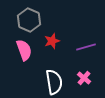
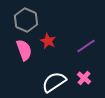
gray hexagon: moved 3 px left
red star: moved 4 px left; rotated 28 degrees counterclockwise
purple line: moved 1 px up; rotated 18 degrees counterclockwise
white semicircle: rotated 115 degrees counterclockwise
